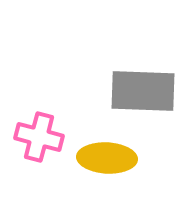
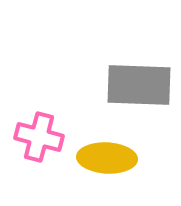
gray rectangle: moved 4 px left, 6 px up
